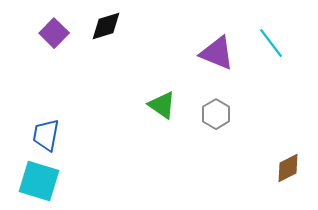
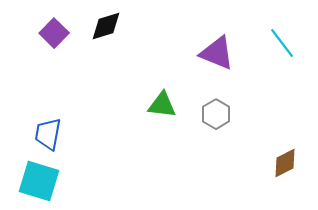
cyan line: moved 11 px right
green triangle: rotated 28 degrees counterclockwise
blue trapezoid: moved 2 px right, 1 px up
brown diamond: moved 3 px left, 5 px up
